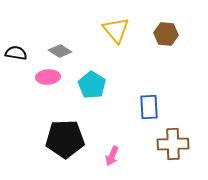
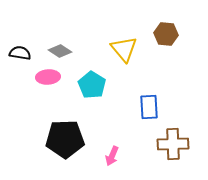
yellow triangle: moved 8 px right, 19 px down
black semicircle: moved 4 px right
